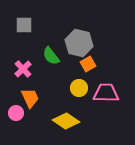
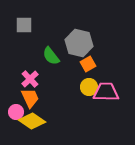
pink cross: moved 7 px right, 10 px down
yellow circle: moved 10 px right, 1 px up
pink trapezoid: moved 1 px up
pink circle: moved 1 px up
yellow diamond: moved 34 px left
